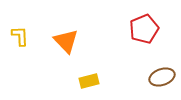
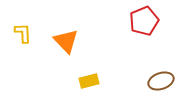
red pentagon: moved 8 px up
yellow L-shape: moved 3 px right, 3 px up
brown ellipse: moved 1 px left, 4 px down
